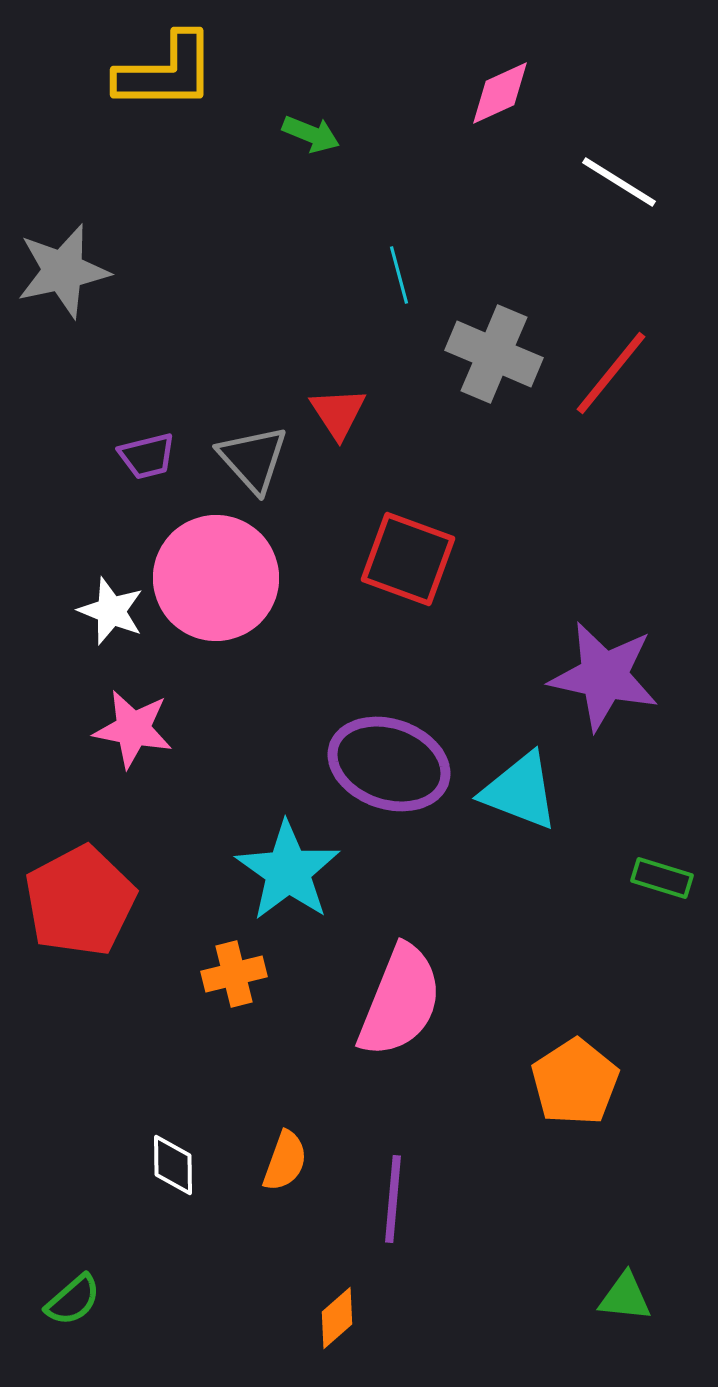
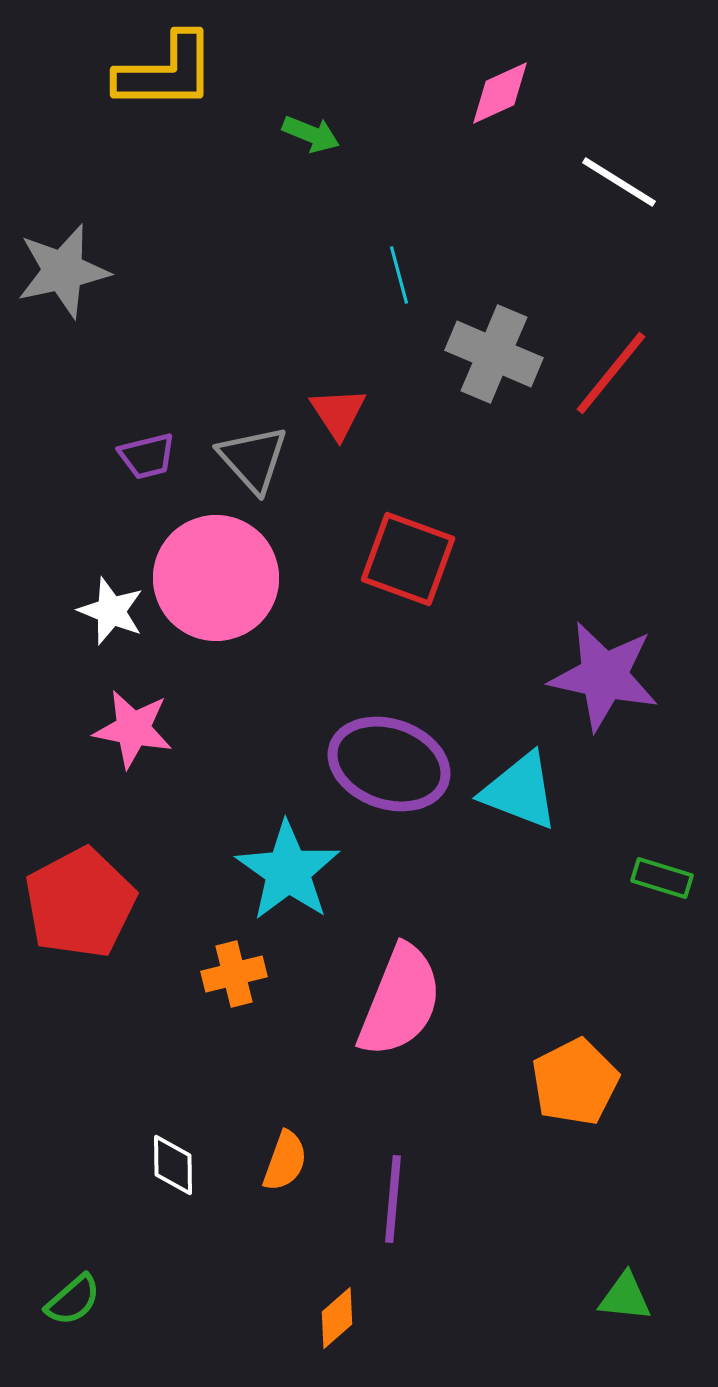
red pentagon: moved 2 px down
orange pentagon: rotated 6 degrees clockwise
